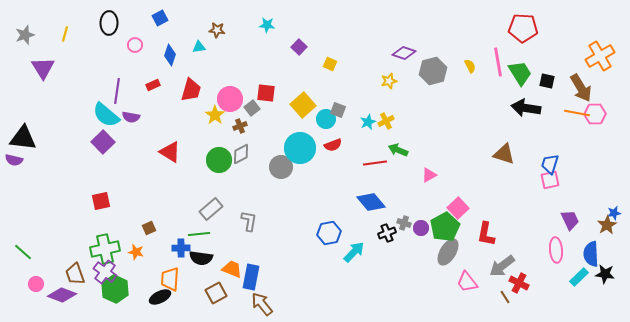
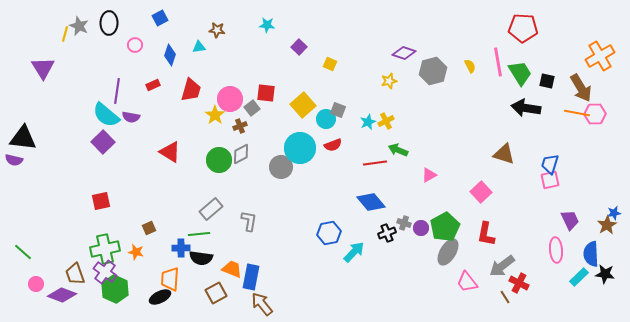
gray star at (25, 35): moved 54 px right, 9 px up; rotated 30 degrees counterclockwise
pink square at (458, 208): moved 23 px right, 16 px up
